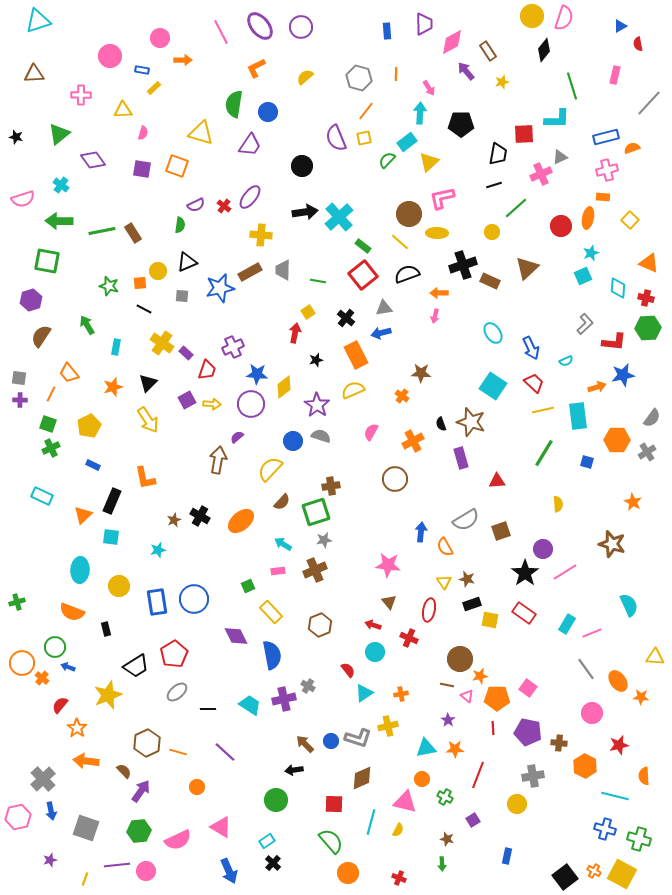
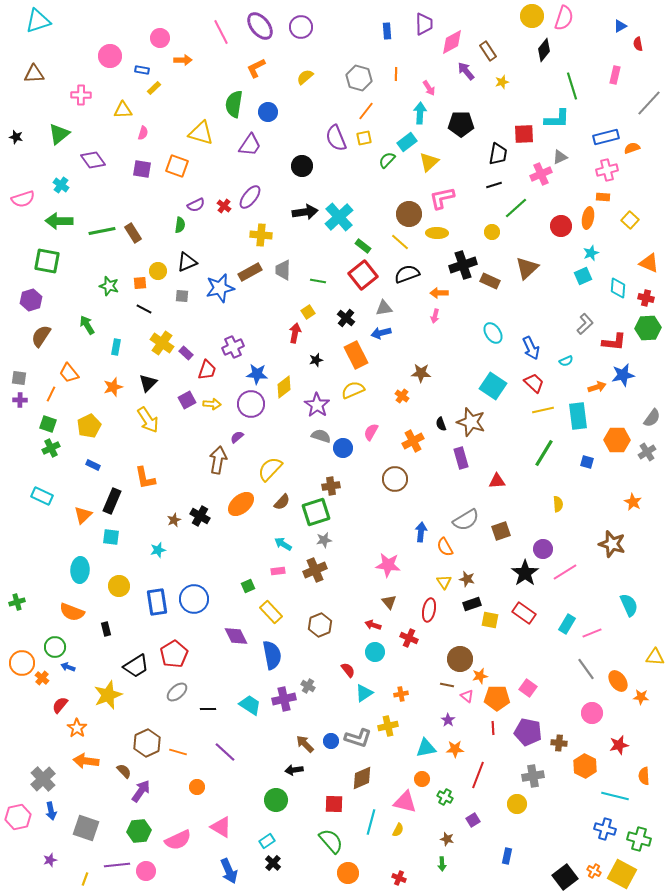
blue circle at (293, 441): moved 50 px right, 7 px down
orange ellipse at (241, 521): moved 17 px up
